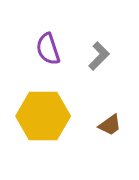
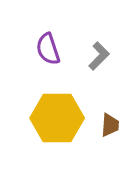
yellow hexagon: moved 14 px right, 2 px down
brown trapezoid: rotated 50 degrees counterclockwise
